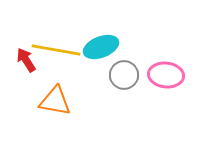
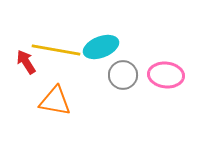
red arrow: moved 2 px down
gray circle: moved 1 px left
